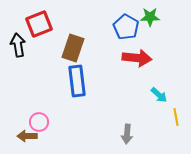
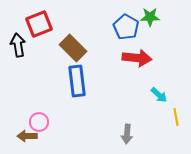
brown rectangle: rotated 64 degrees counterclockwise
